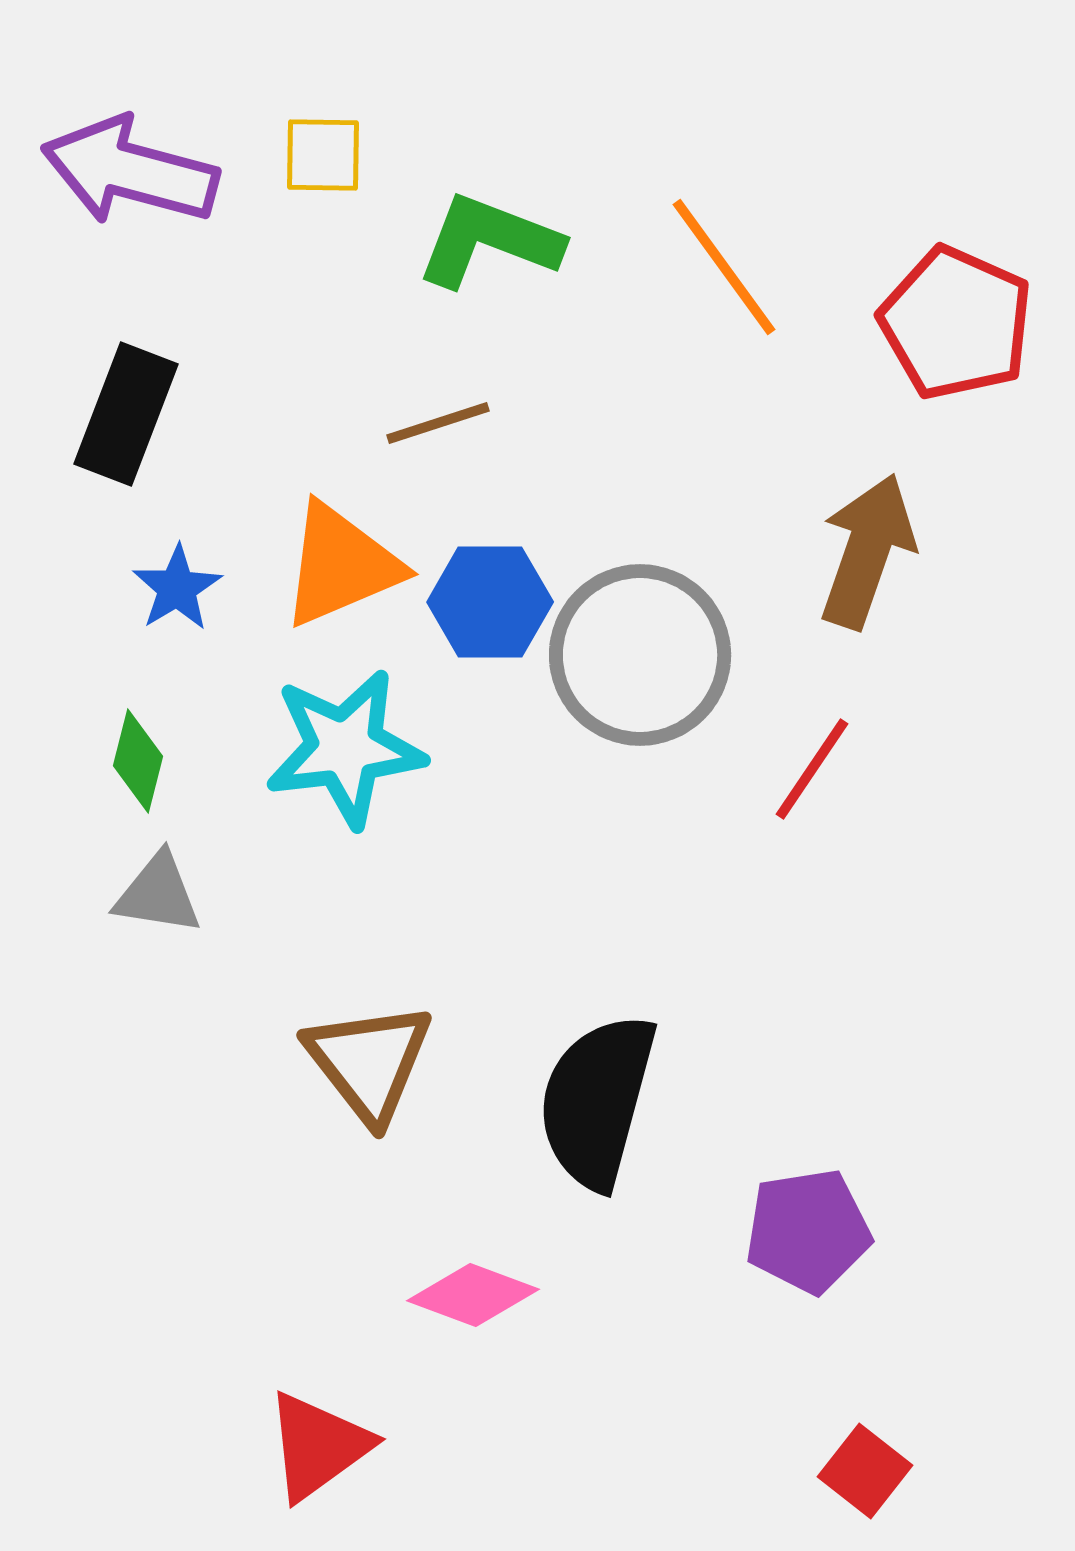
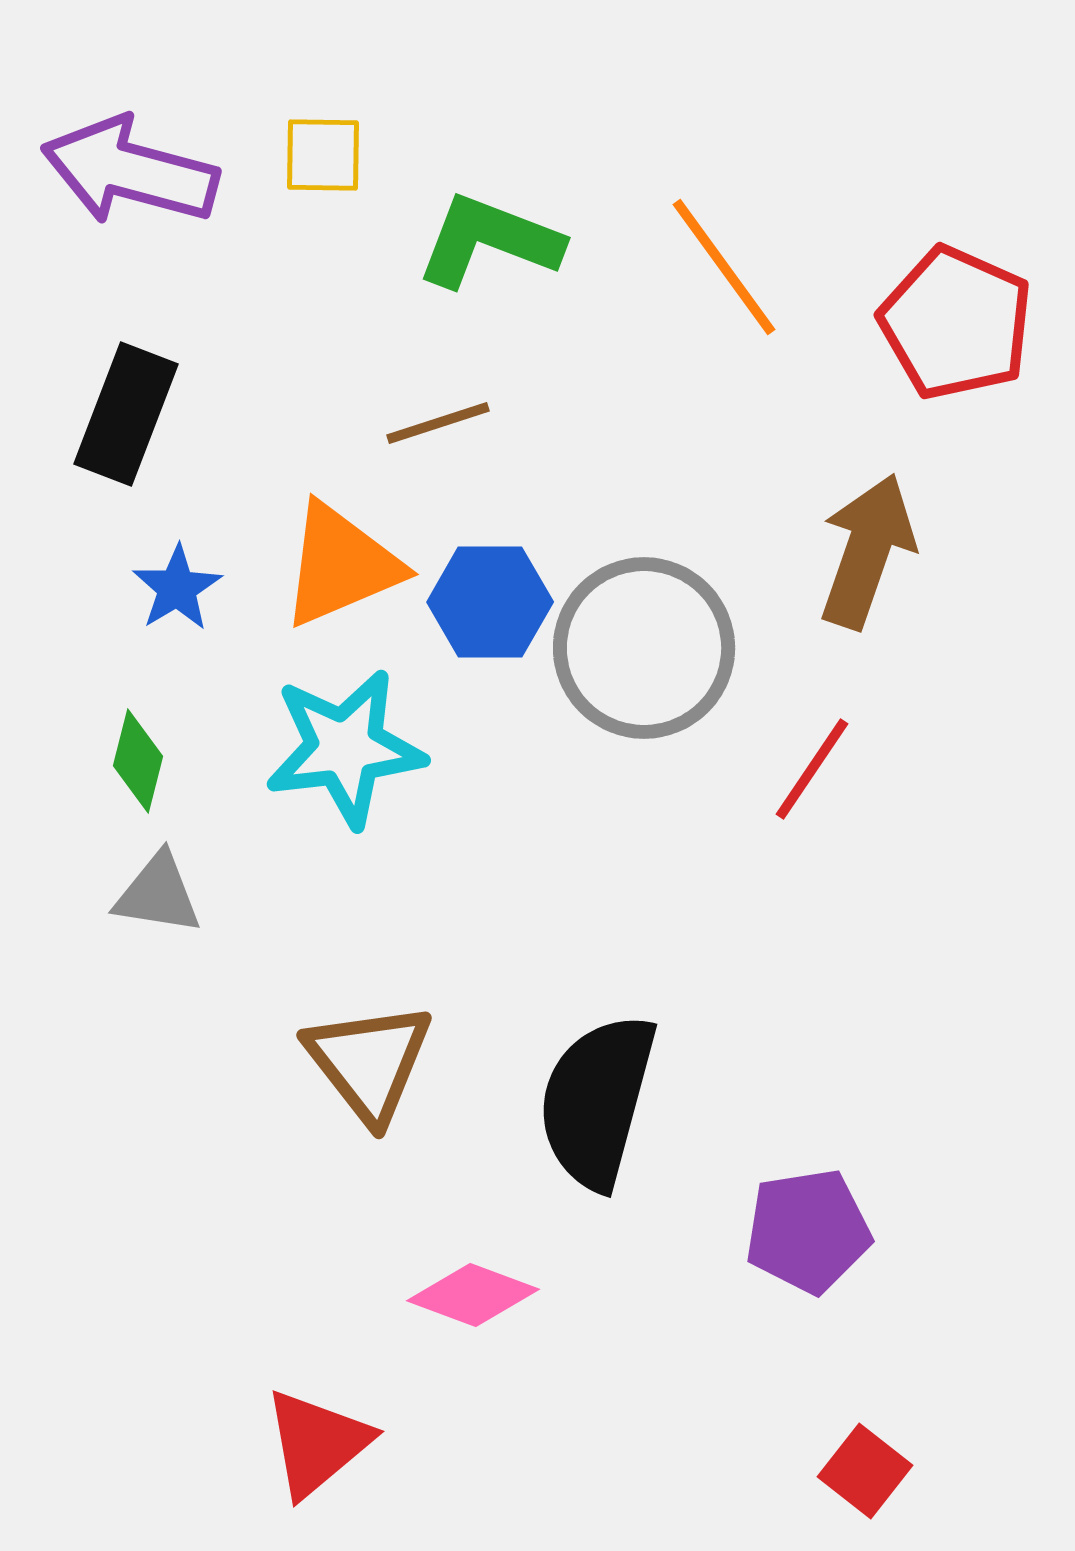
gray circle: moved 4 px right, 7 px up
red triangle: moved 1 px left, 3 px up; rotated 4 degrees counterclockwise
